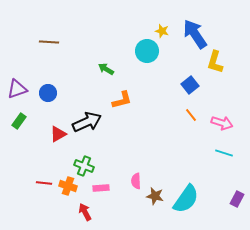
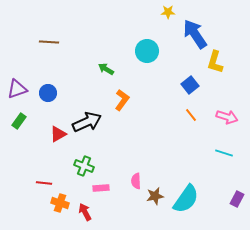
yellow star: moved 6 px right, 19 px up; rotated 16 degrees counterclockwise
orange L-shape: rotated 40 degrees counterclockwise
pink arrow: moved 5 px right, 6 px up
orange cross: moved 8 px left, 17 px down
brown star: rotated 24 degrees counterclockwise
